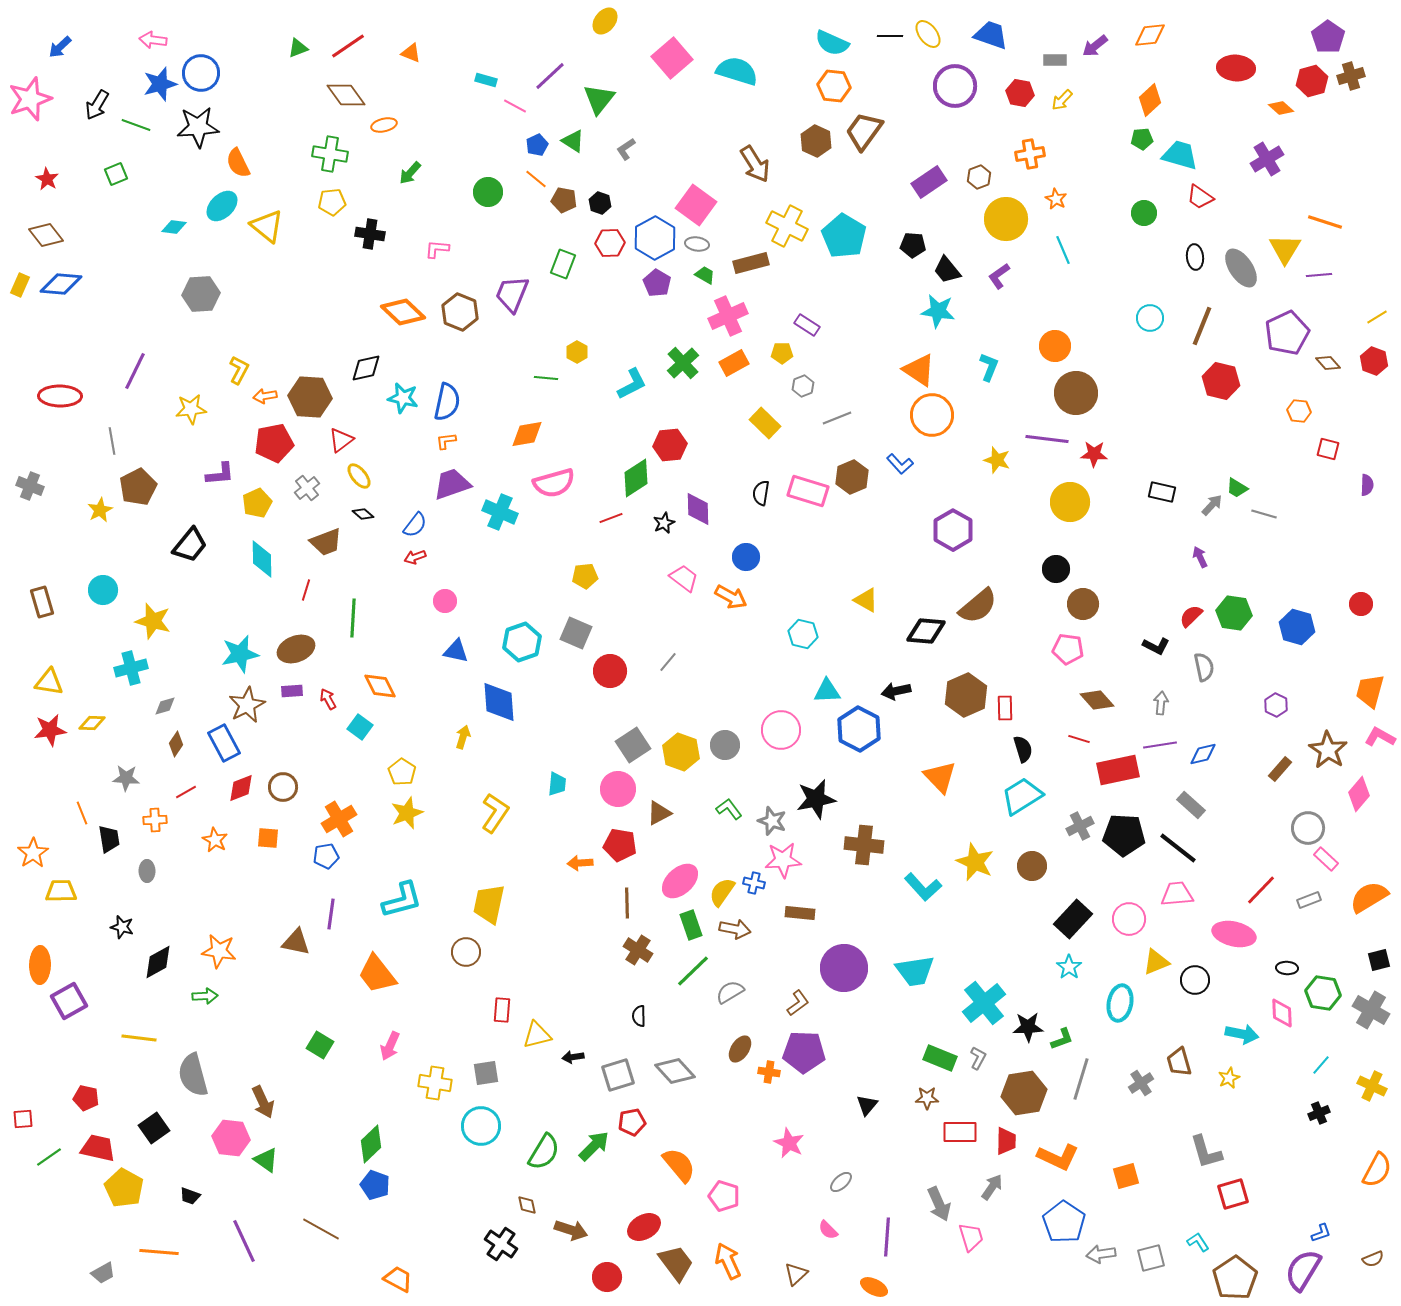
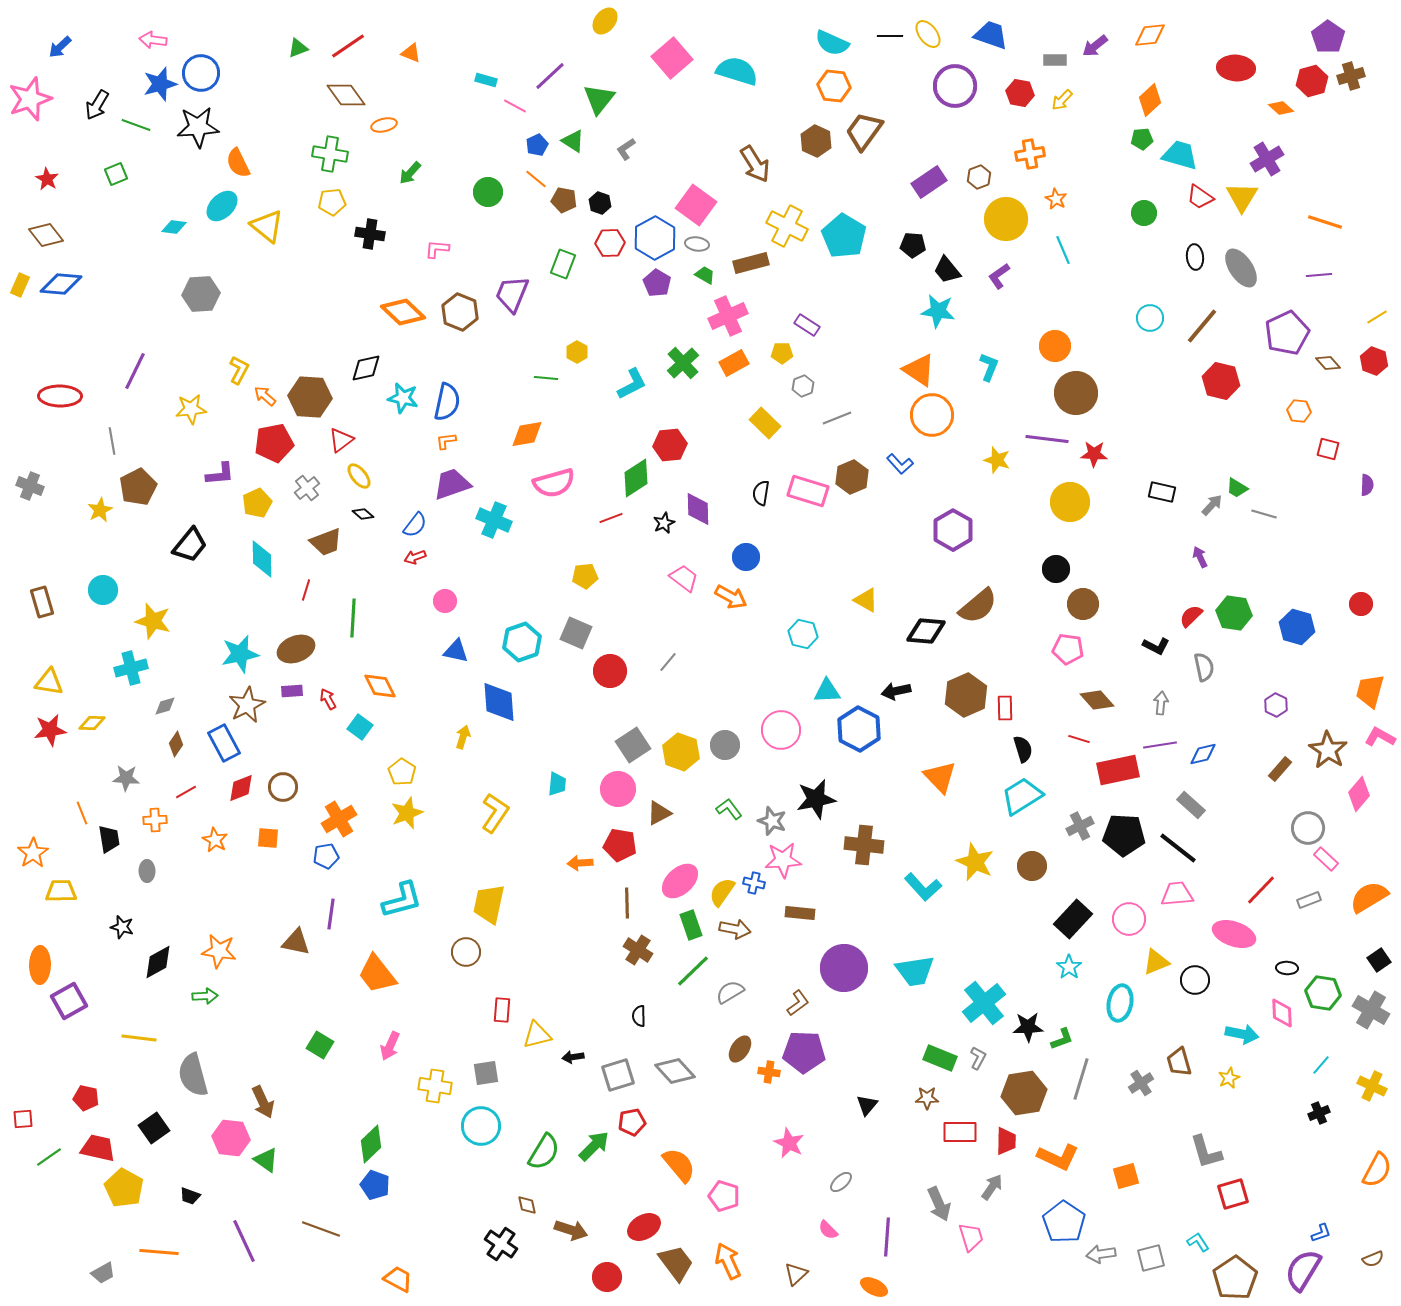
yellow triangle at (1285, 249): moved 43 px left, 52 px up
brown line at (1202, 326): rotated 18 degrees clockwise
orange arrow at (265, 396): rotated 50 degrees clockwise
cyan cross at (500, 512): moved 6 px left, 8 px down
pink ellipse at (1234, 934): rotated 6 degrees clockwise
black square at (1379, 960): rotated 20 degrees counterclockwise
yellow cross at (435, 1083): moved 3 px down
brown line at (321, 1229): rotated 9 degrees counterclockwise
